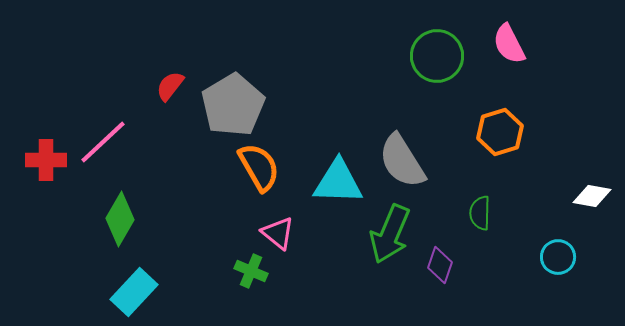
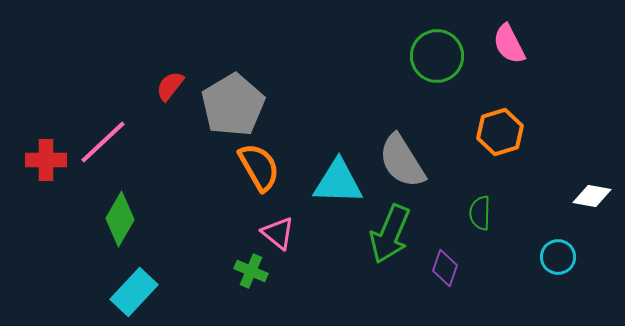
purple diamond: moved 5 px right, 3 px down
